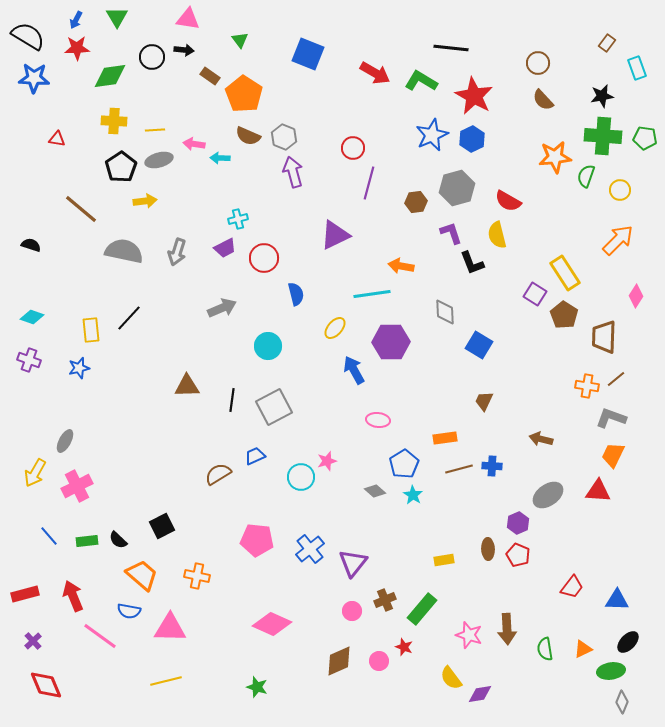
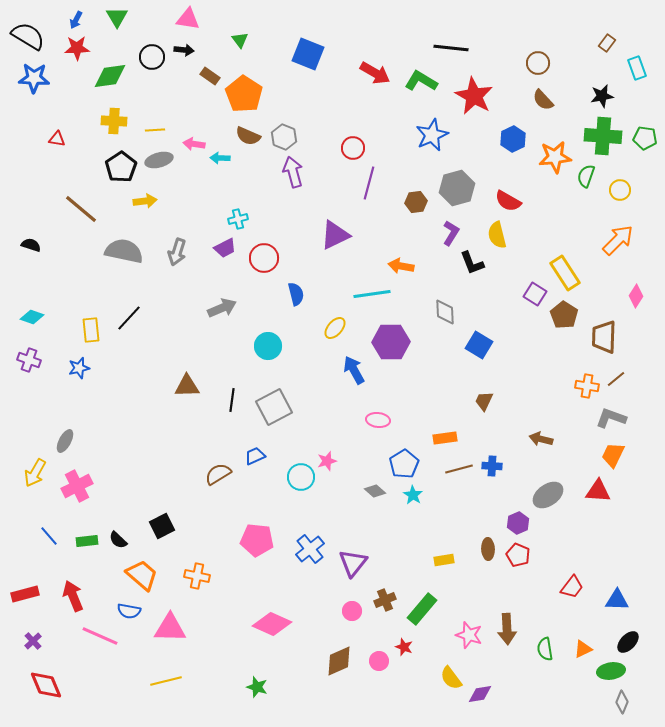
blue hexagon at (472, 139): moved 41 px right
purple L-shape at (451, 233): rotated 50 degrees clockwise
pink line at (100, 636): rotated 12 degrees counterclockwise
